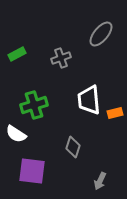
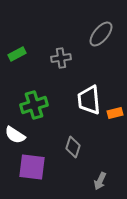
gray cross: rotated 12 degrees clockwise
white semicircle: moved 1 px left, 1 px down
purple square: moved 4 px up
